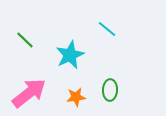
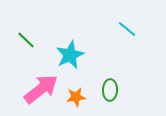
cyan line: moved 20 px right
green line: moved 1 px right
pink arrow: moved 12 px right, 4 px up
